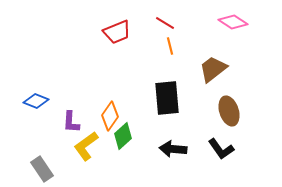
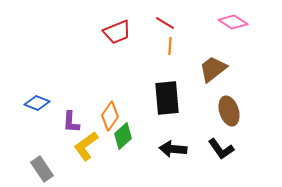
orange line: rotated 18 degrees clockwise
blue diamond: moved 1 px right, 2 px down
